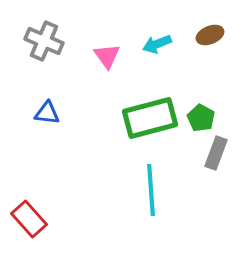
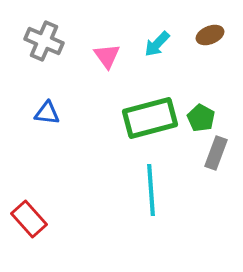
cyan arrow: rotated 24 degrees counterclockwise
